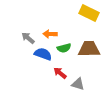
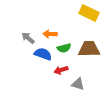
red arrow: moved 1 px right, 3 px up; rotated 56 degrees counterclockwise
